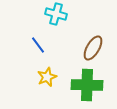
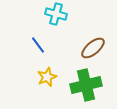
brown ellipse: rotated 20 degrees clockwise
green cross: moved 1 px left; rotated 16 degrees counterclockwise
